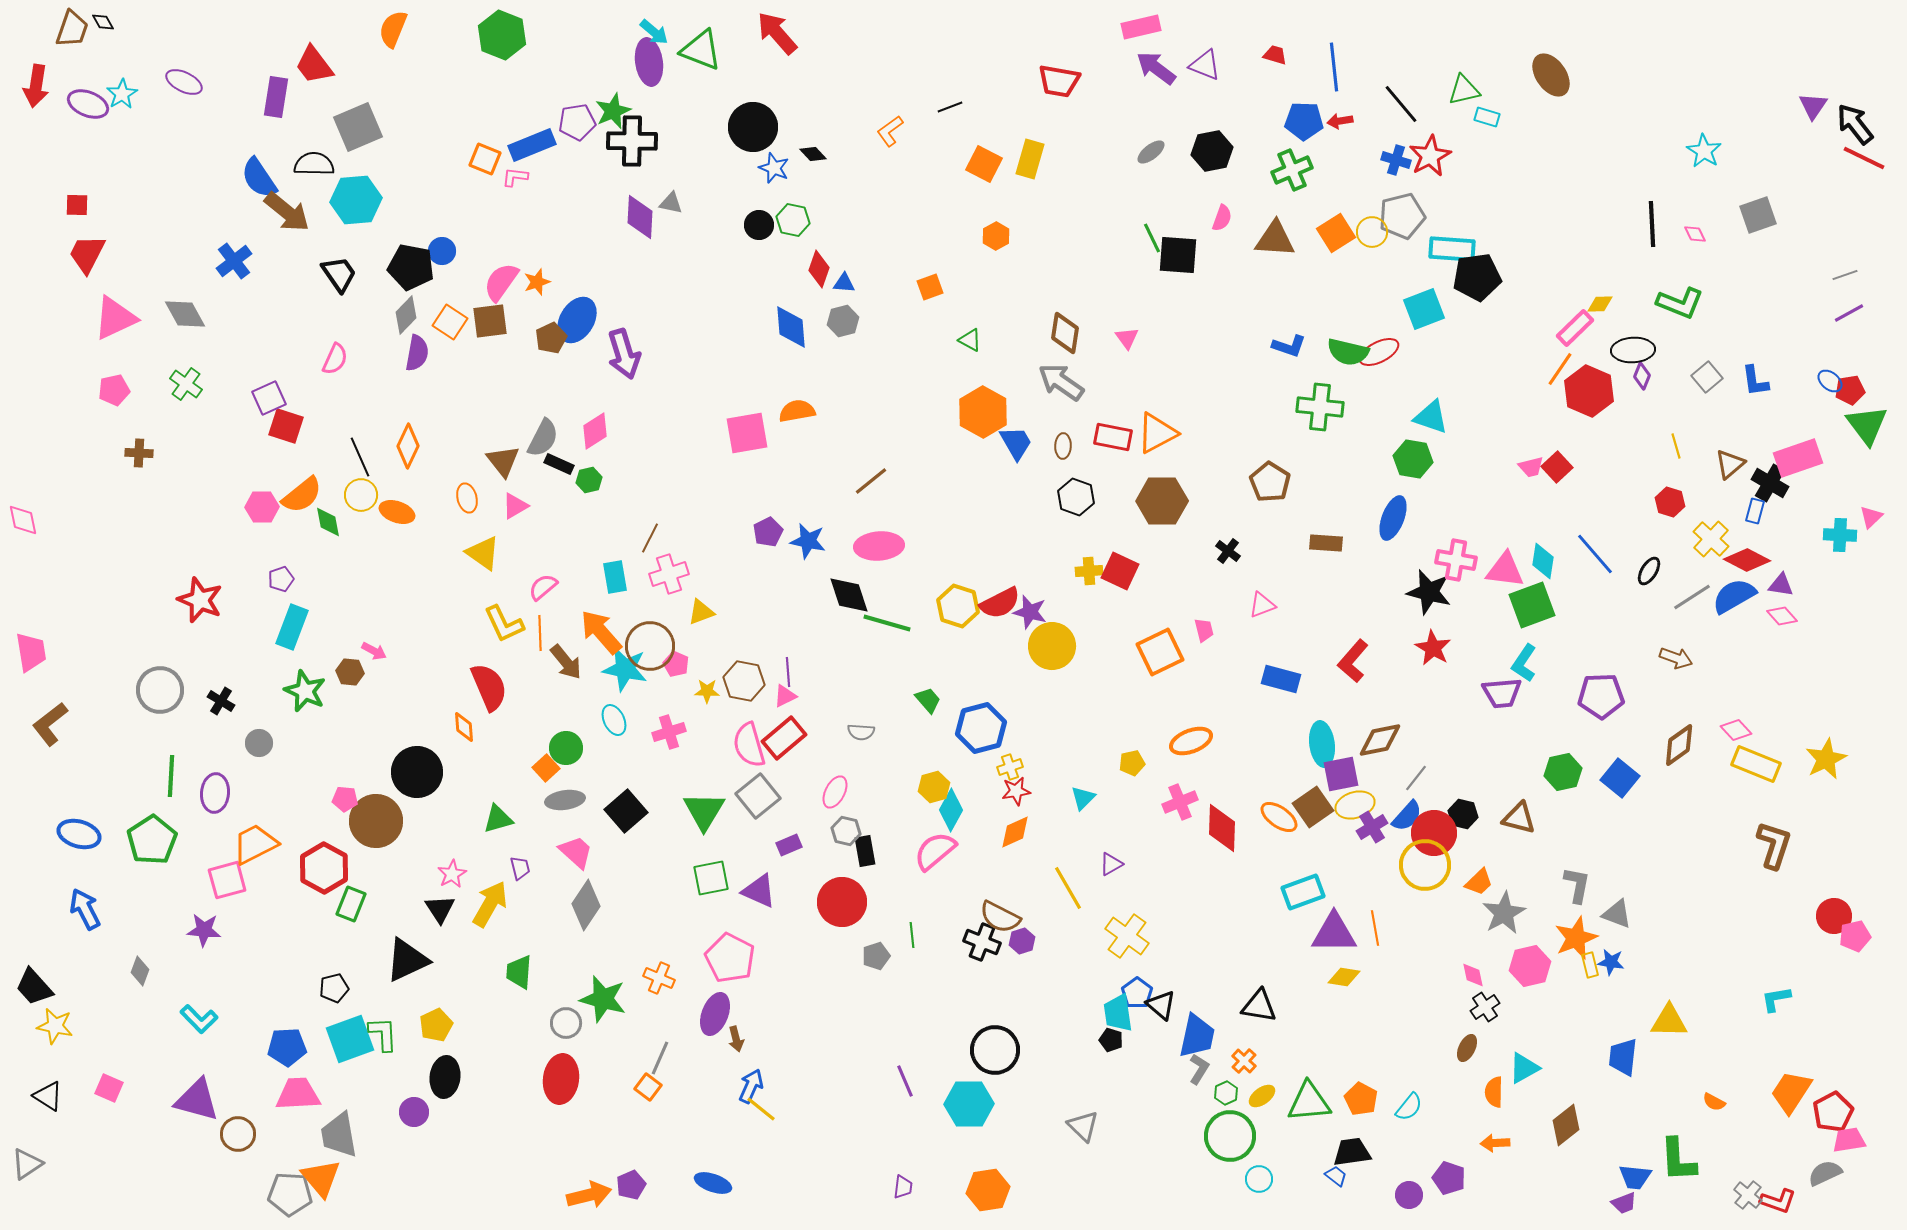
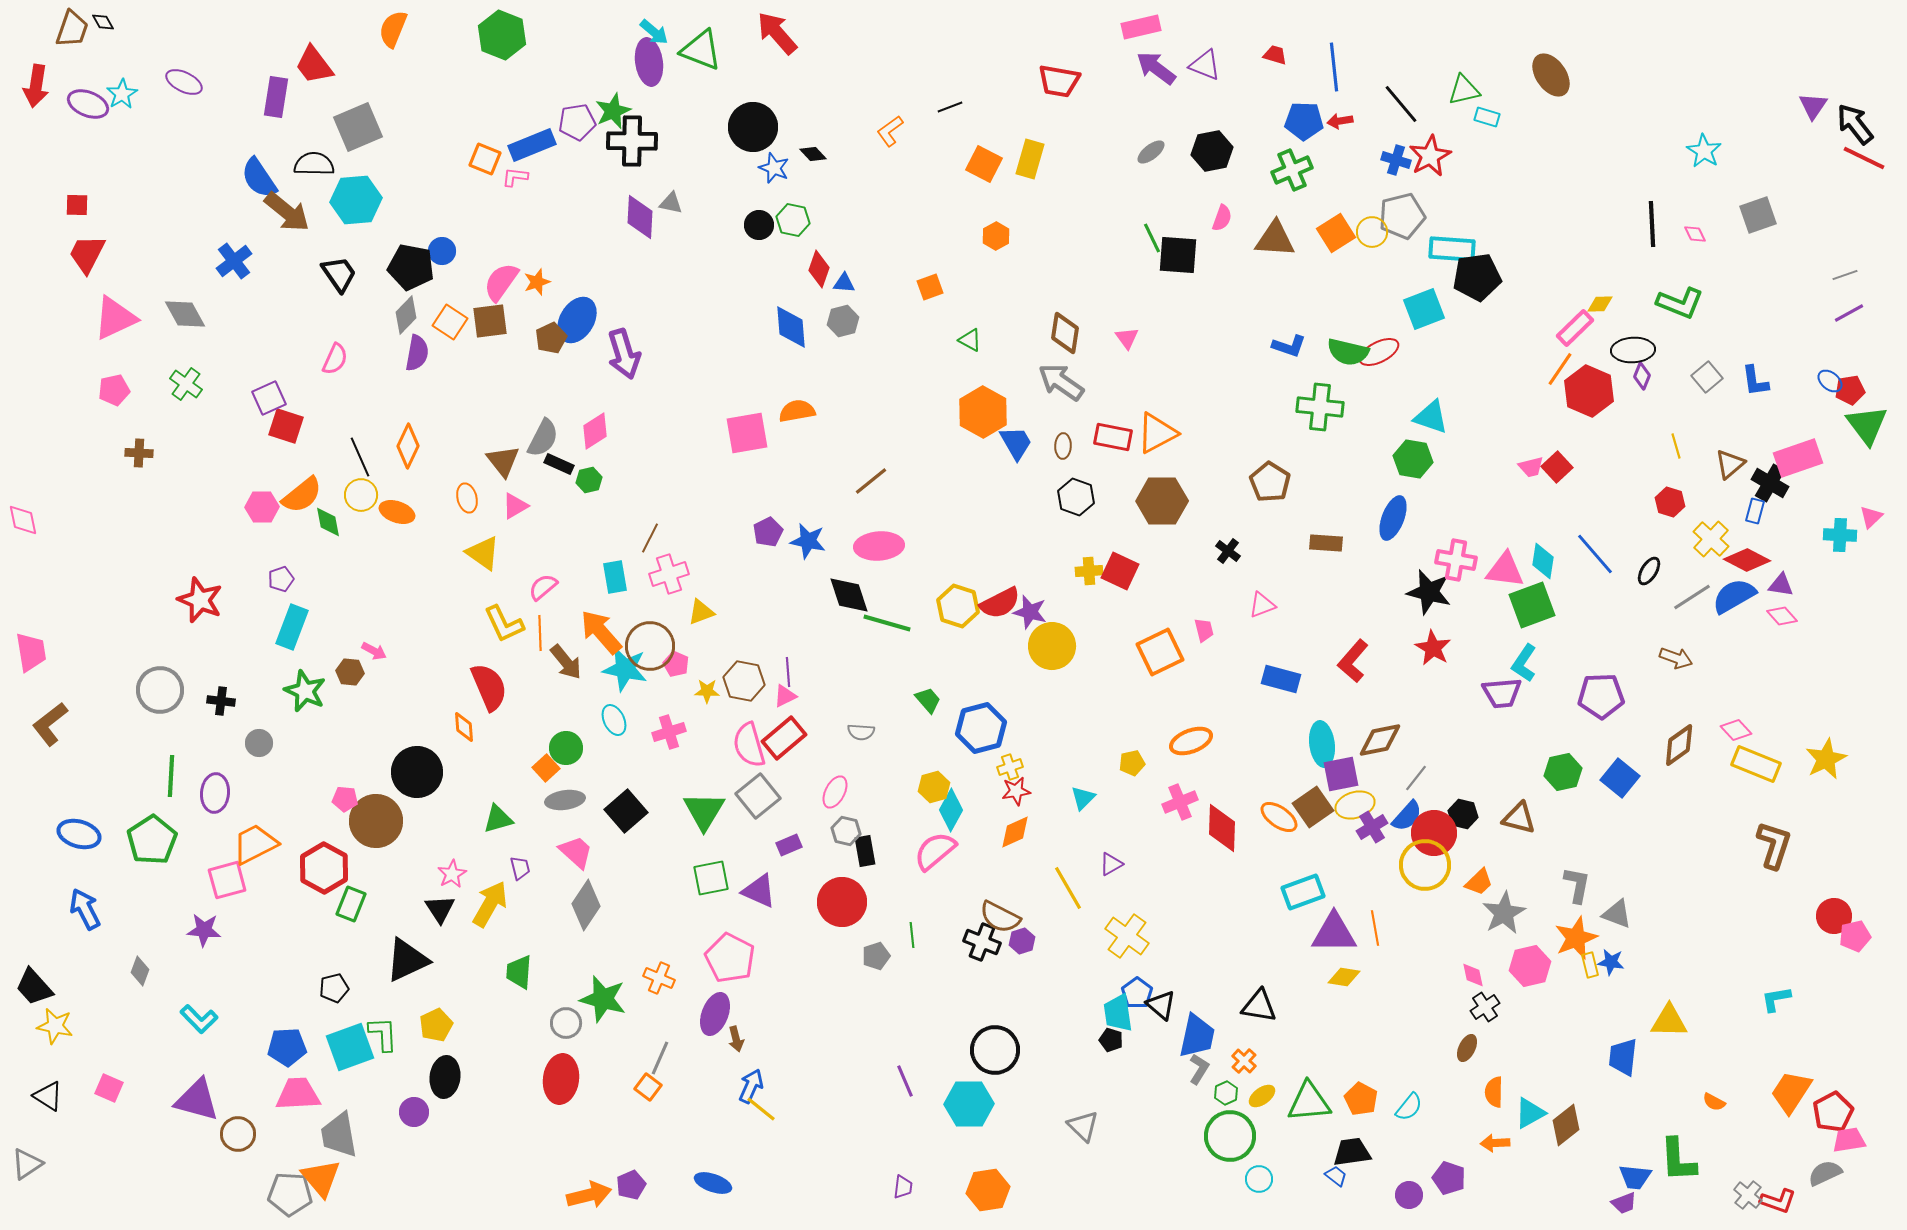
black cross at (221, 701): rotated 24 degrees counterclockwise
cyan square at (350, 1039): moved 8 px down
cyan triangle at (1524, 1068): moved 6 px right, 45 px down
